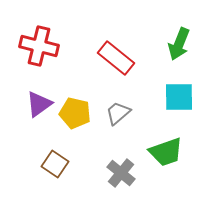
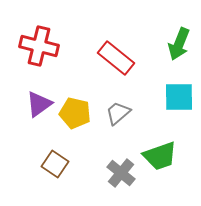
green trapezoid: moved 6 px left, 4 px down
